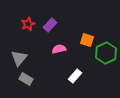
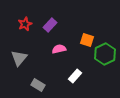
red star: moved 3 px left
green hexagon: moved 1 px left, 1 px down
gray rectangle: moved 12 px right, 6 px down
